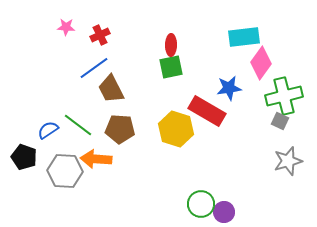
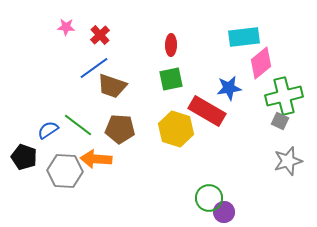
red cross: rotated 18 degrees counterclockwise
pink diamond: rotated 16 degrees clockwise
green square: moved 12 px down
brown trapezoid: moved 1 px right, 3 px up; rotated 44 degrees counterclockwise
green circle: moved 8 px right, 6 px up
